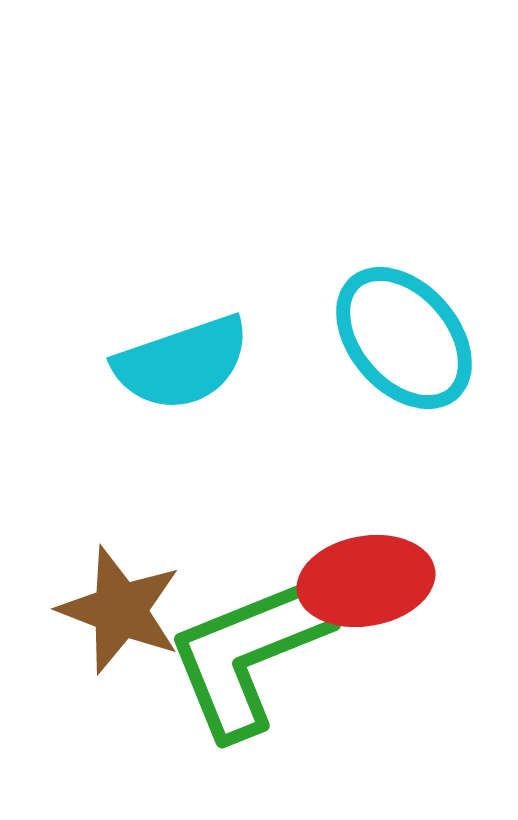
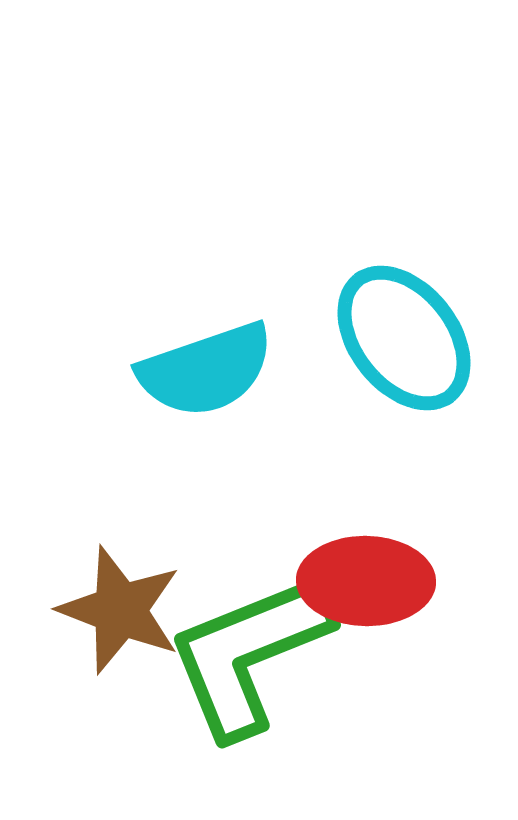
cyan ellipse: rotated 3 degrees clockwise
cyan semicircle: moved 24 px right, 7 px down
red ellipse: rotated 11 degrees clockwise
